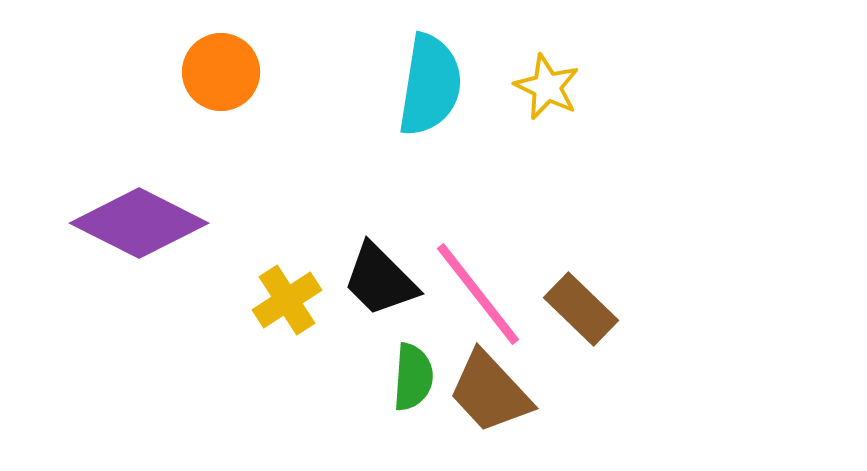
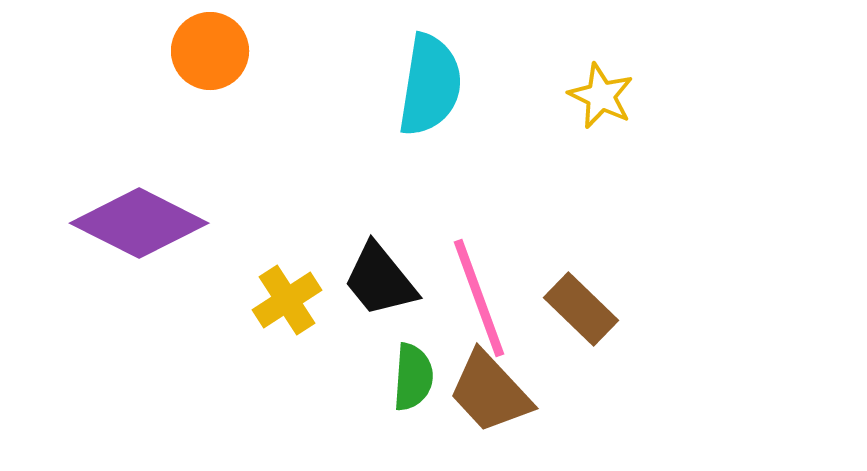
orange circle: moved 11 px left, 21 px up
yellow star: moved 54 px right, 9 px down
black trapezoid: rotated 6 degrees clockwise
pink line: moved 1 px right, 4 px down; rotated 18 degrees clockwise
